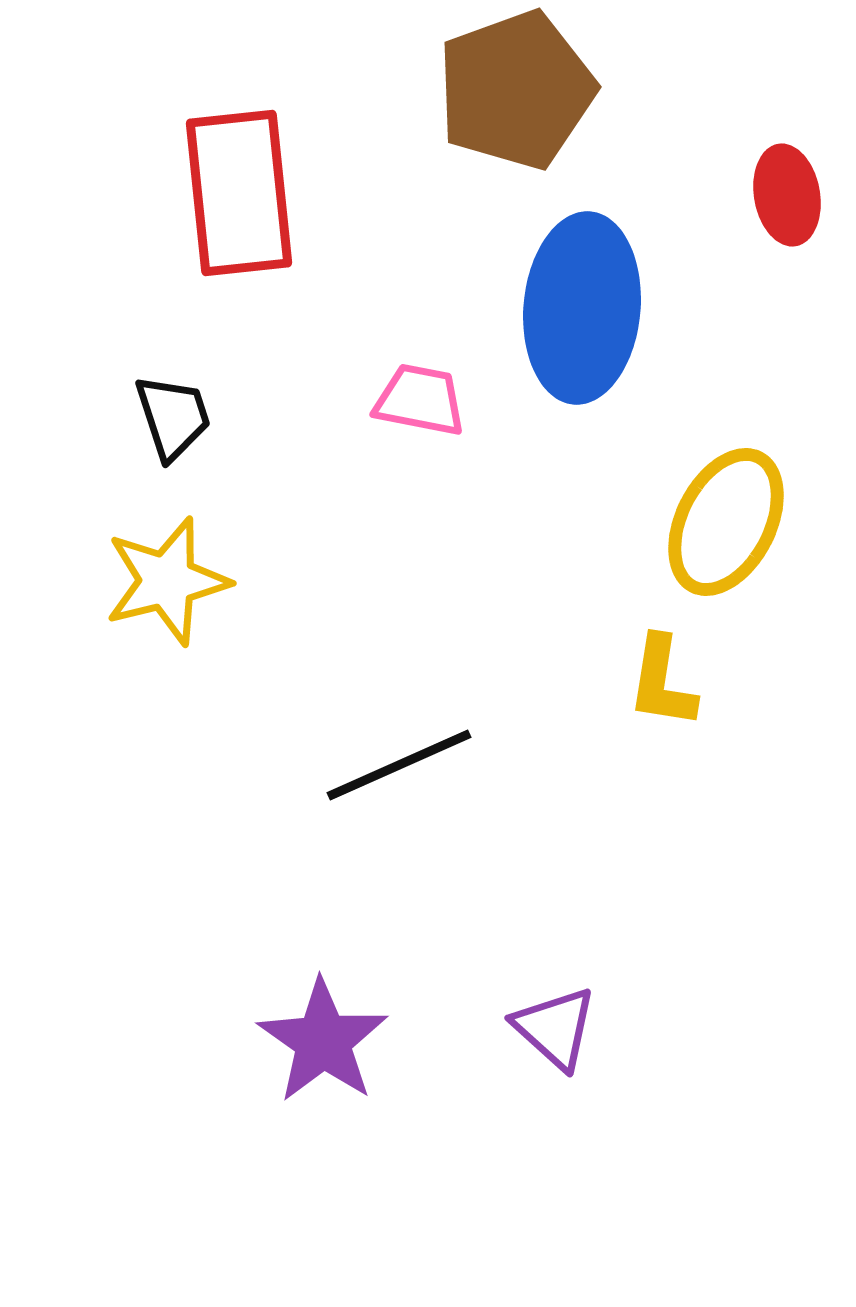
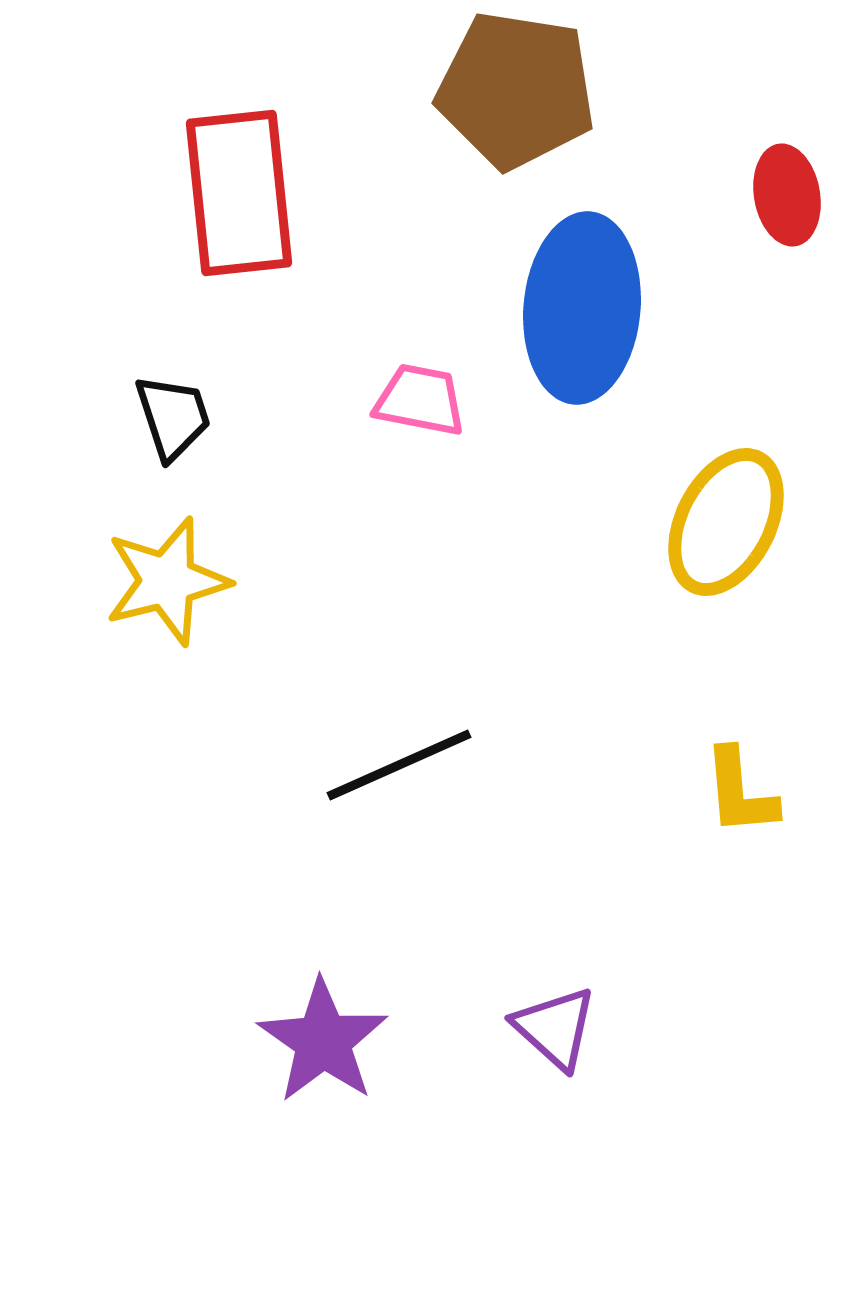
brown pentagon: rotated 29 degrees clockwise
yellow L-shape: moved 78 px right, 110 px down; rotated 14 degrees counterclockwise
